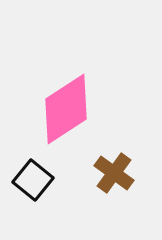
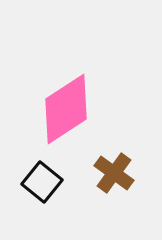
black square: moved 9 px right, 2 px down
